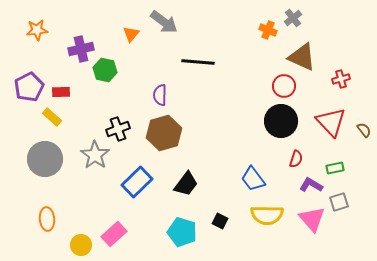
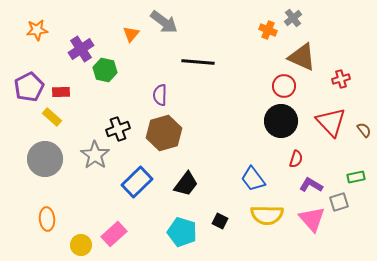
purple cross: rotated 20 degrees counterclockwise
green rectangle: moved 21 px right, 9 px down
